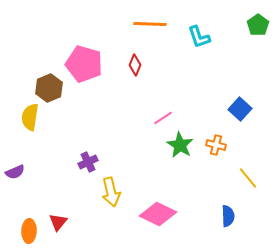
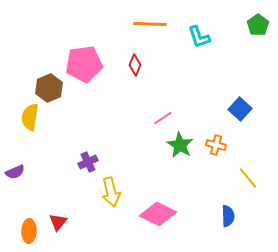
pink pentagon: rotated 24 degrees counterclockwise
